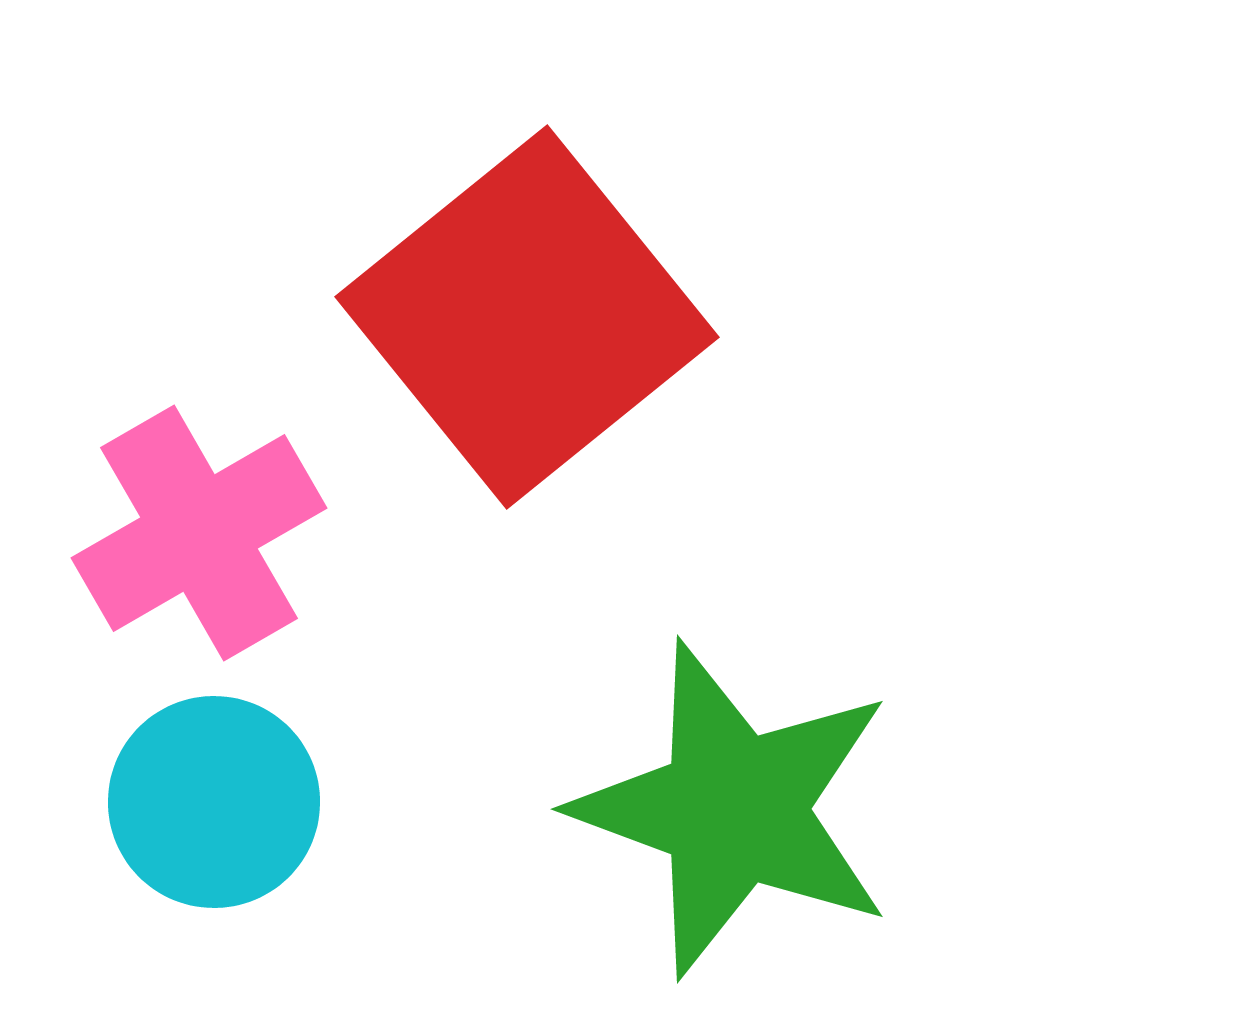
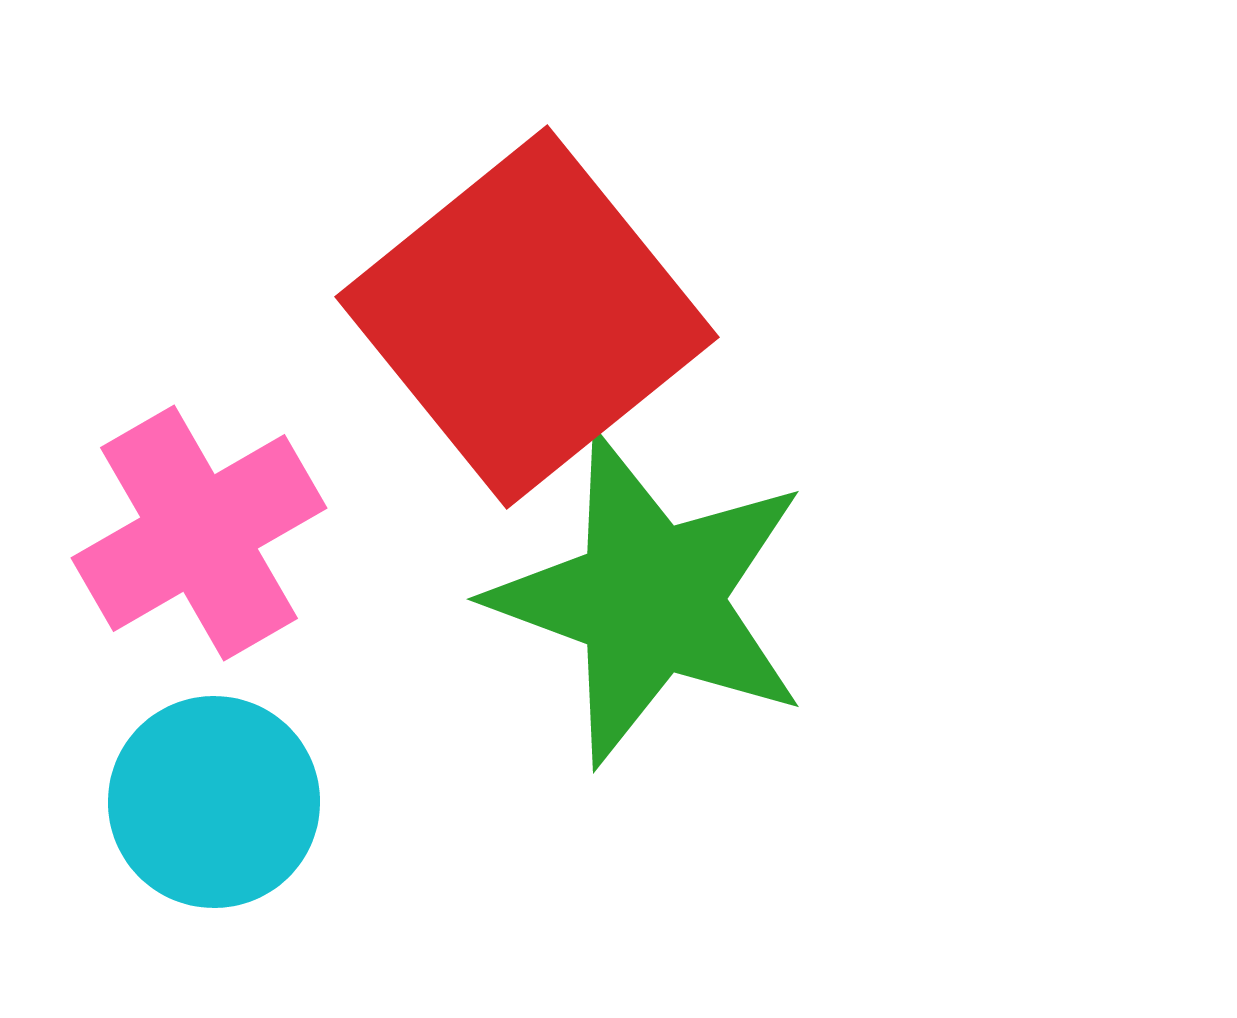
green star: moved 84 px left, 210 px up
